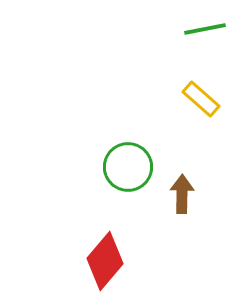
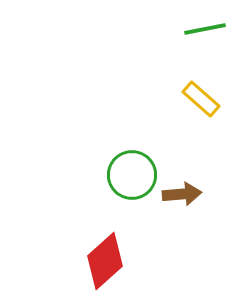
green circle: moved 4 px right, 8 px down
brown arrow: rotated 84 degrees clockwise
red diamond: rotated 8 degrees clockwise
